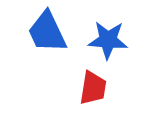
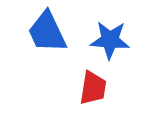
blue star: moved 2 px right
